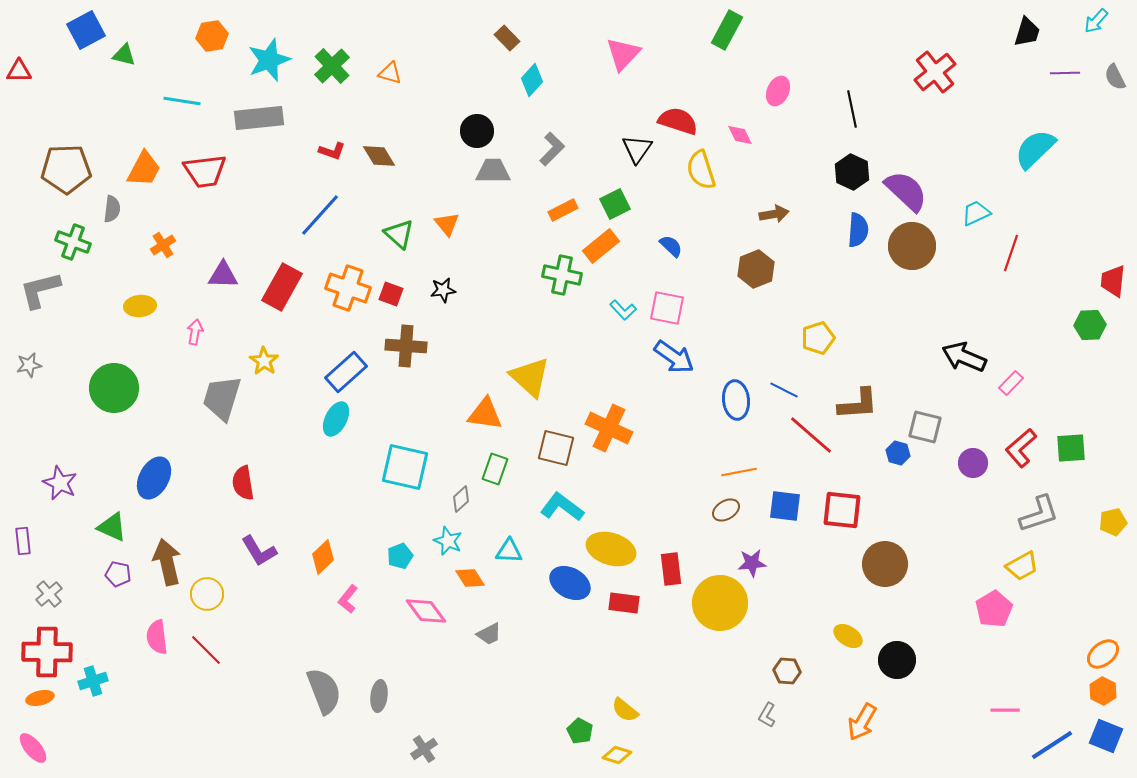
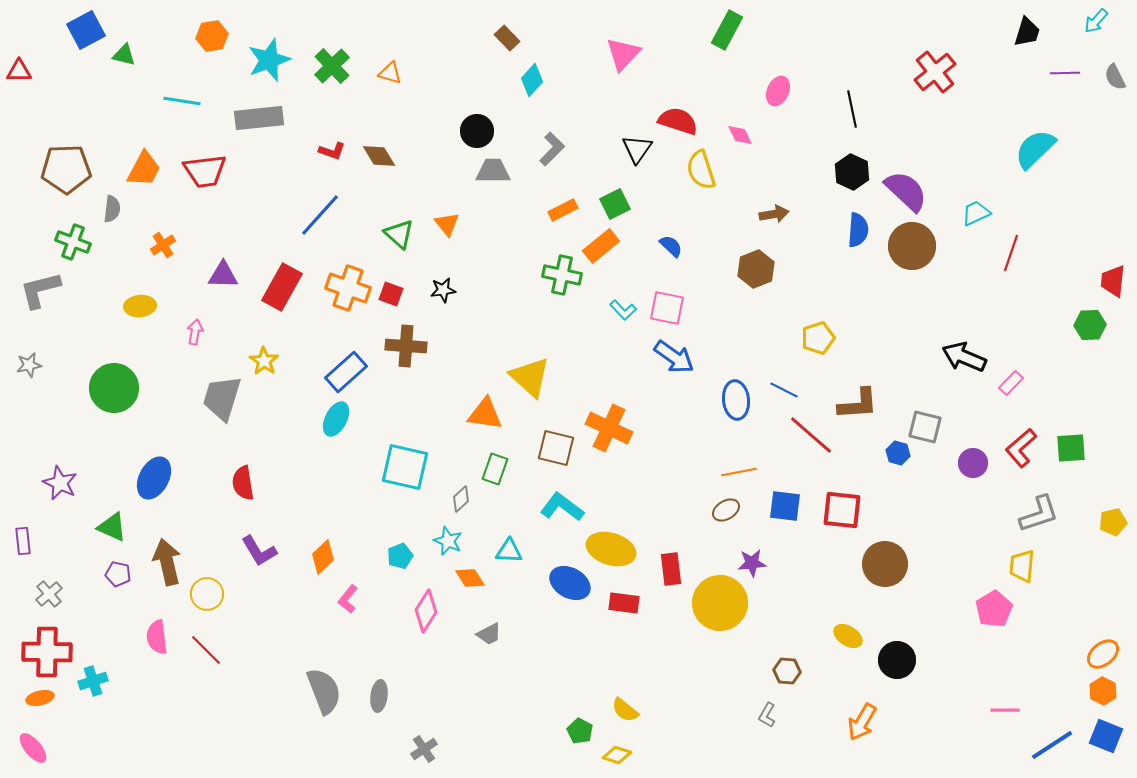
yellow trapezoid at (1022, 566): rotated 124 degrees clockwise
pink diamond at (426, 611): rotated 69 degrees clockwise
